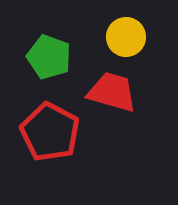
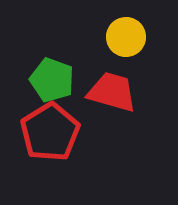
green pentagon: moved 3 px right, 23 px down
red pentagon: rotated 12 degrees clockwise
